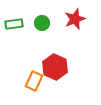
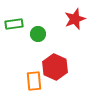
green circle: moved 4 px left, 11 px down
orange rectangle: rotated 30 degrees counterclockwise
